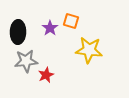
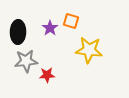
red star: moved 1 px right; rotated 21 degrees clockwise
